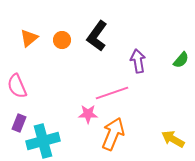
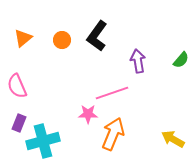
orange triangle: moved 6 px left
